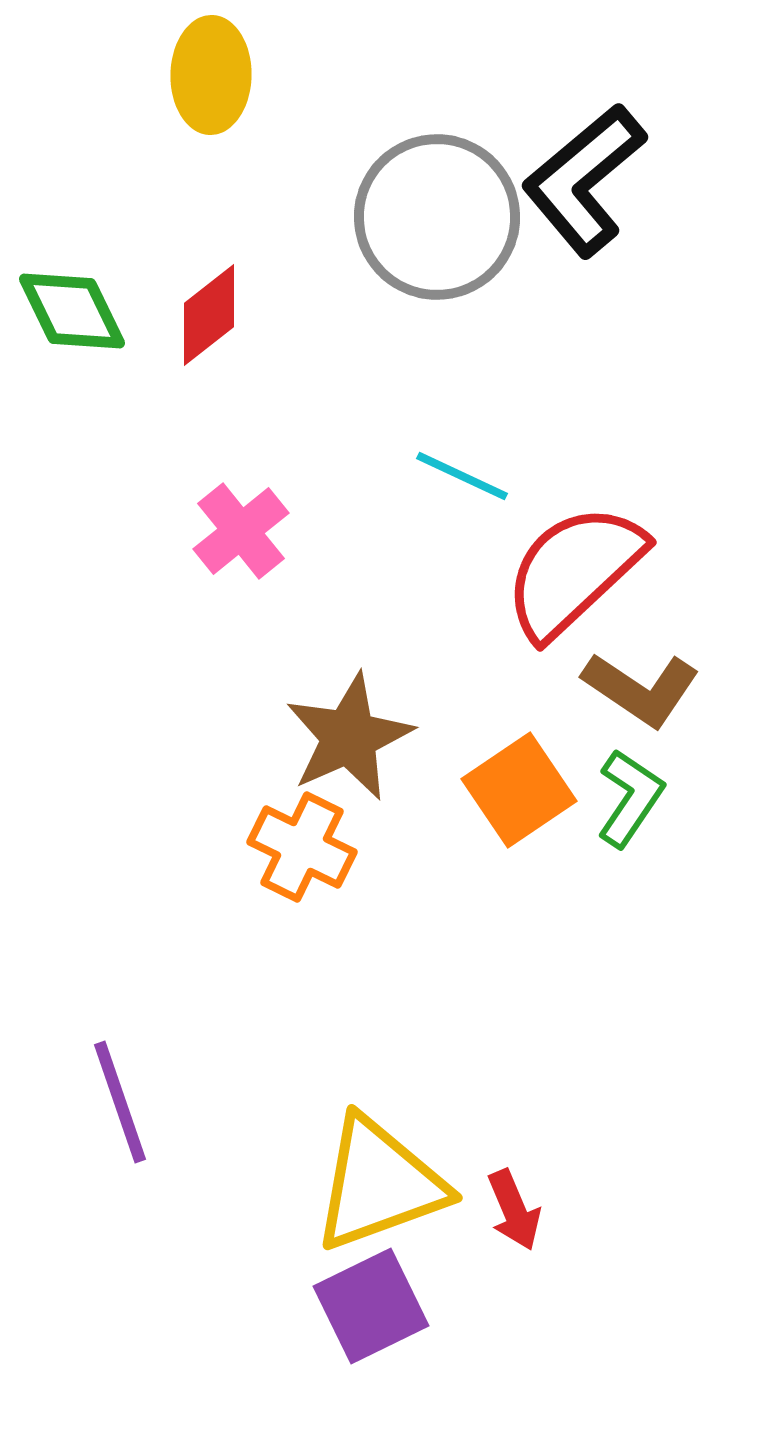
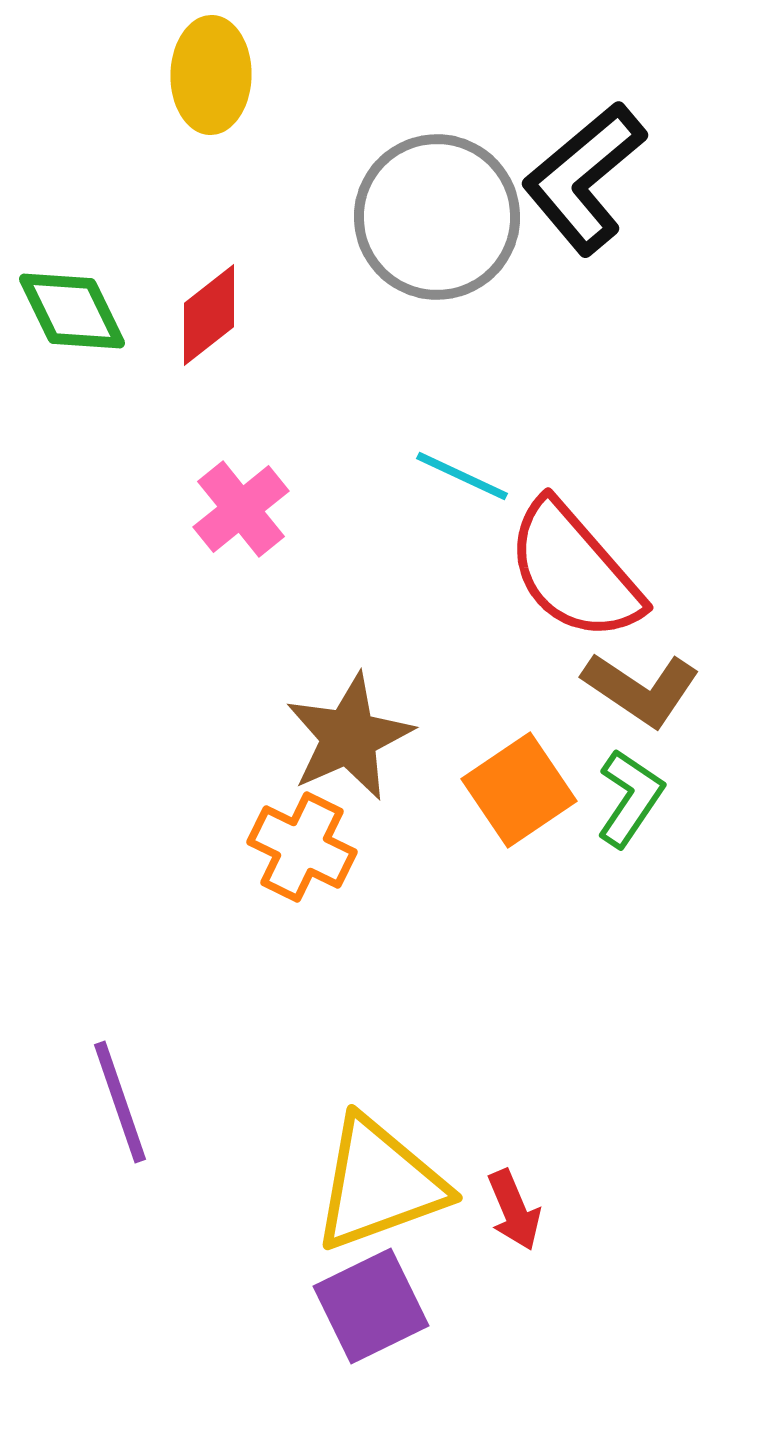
black L-shape: moved 2 px up
pink cross: moved 22 px up
red semicircle: rotated 88 degrees counterclockwise
